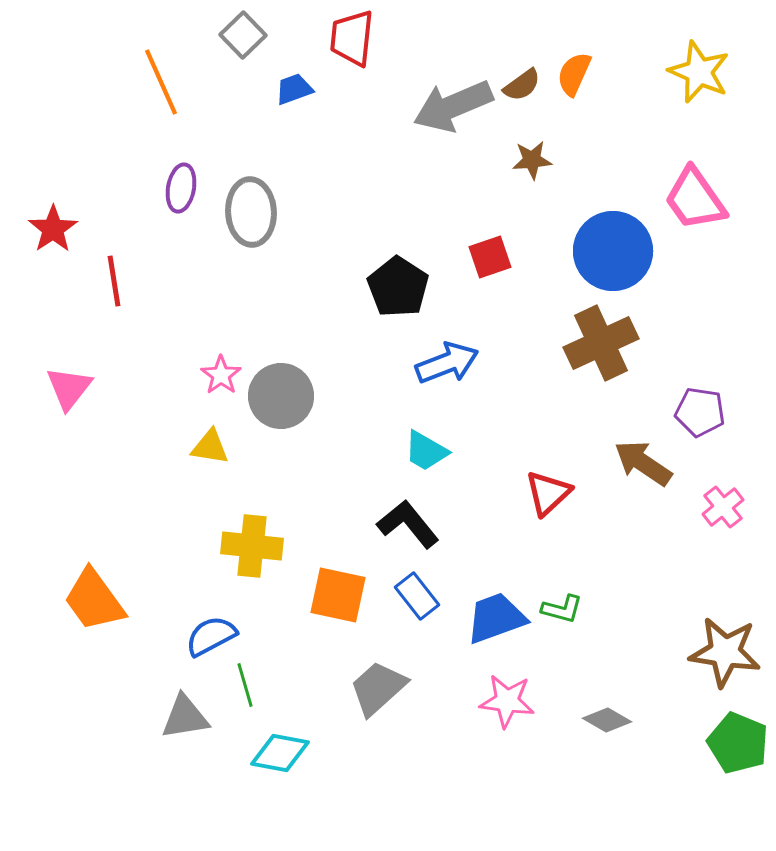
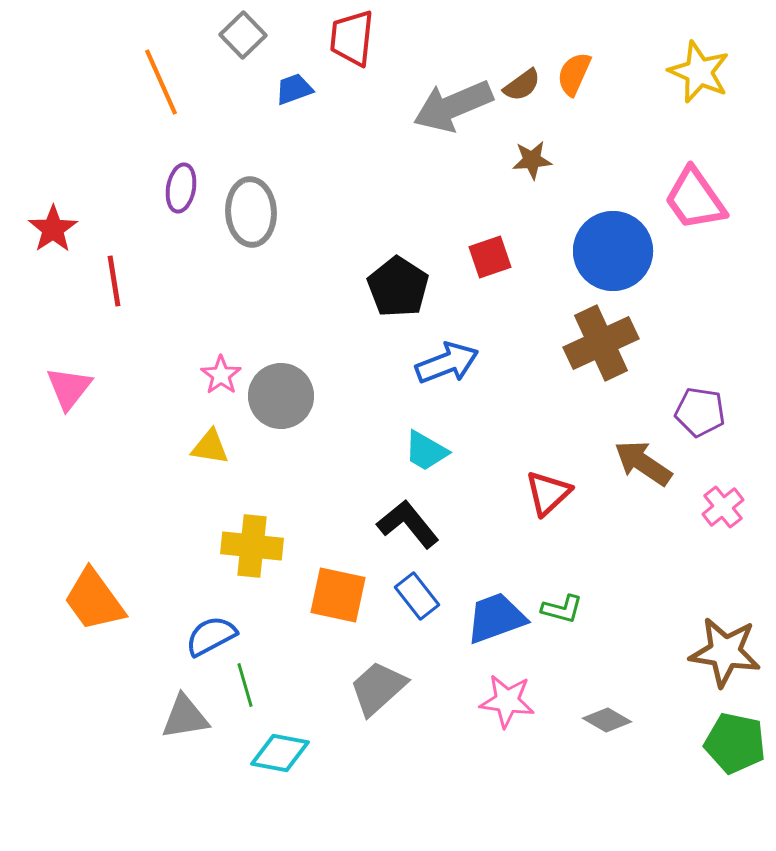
green pentagon at (738, 743): moved 3 px left; rotated 10 degrees counterclockwise
